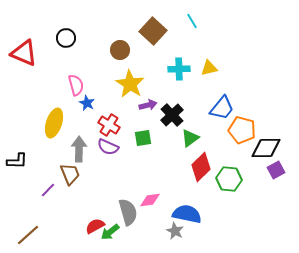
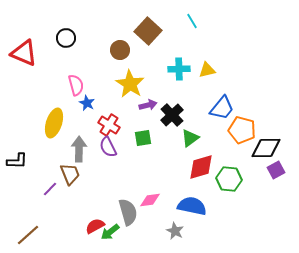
brown square: moved 5 px left
yellow triangle: moved 2 px left, 2 px down
purple semicircle: rotated 40 degrees clockwise
red diamond: rotated 28 degrees clockwise
purple line: moved 2 px right, 1 px up
blue semicircle: moved 5 px right, 8 px up
